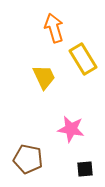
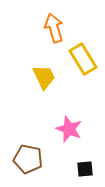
pink star: moved 2 px left; rotated 12 degrees clockwise
